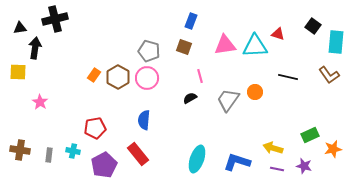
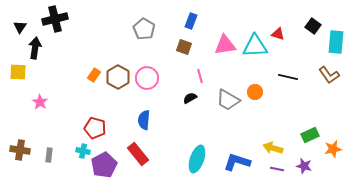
black triangle: moved 1 px up; rotated 48 degrees counterclockwise
gray pentagon: moved 5 px left, 22 px up; rotated 15 degrees clockwise
gray trapezoid: rotated 95 degrees counterclockwise
red pentagon: rotated 25 degrees clockwise
cyan cross: moved 10 px right
